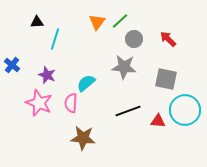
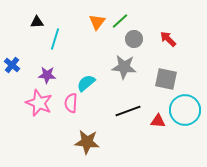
purple star: rotated 18 degrees counterclockwise
brown star: moved 4 px right, 4 px down
